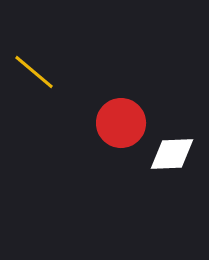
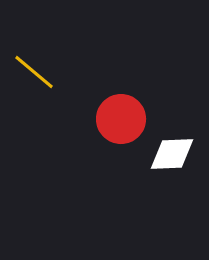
red circle: moved 4 px up
